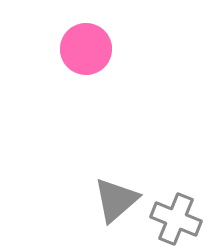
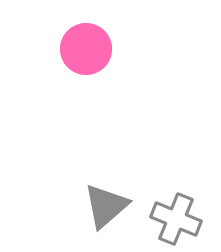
gray triangle: moved 10 px left, 6 px down
